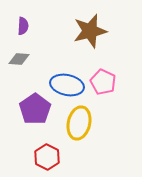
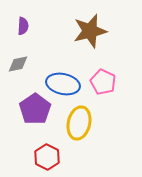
gray diamond: moved 1 px left, 5 px down; rotated 15 degrees counterclockwise
blue ellipse: moved 4 px left, 1 px up
